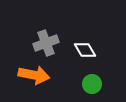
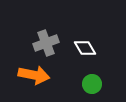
white diamond: moved 2 px up
